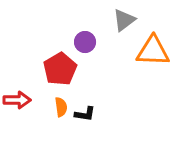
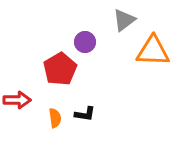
orange semicircle: moved 6 px left, 11 px down
